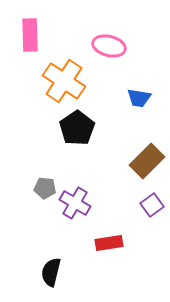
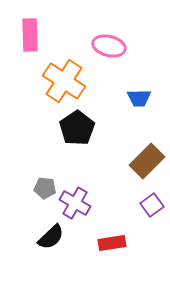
blue trapezoid: rotated 10 degrees counterclockwise
red rectangle: moved 3 px right
black semicircle: moved 35 px up; rotated 148 degrees counterclockwise
